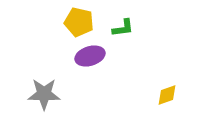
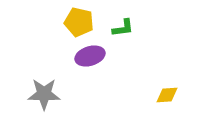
yellow diamond: rotated 15 degrees clockwise
